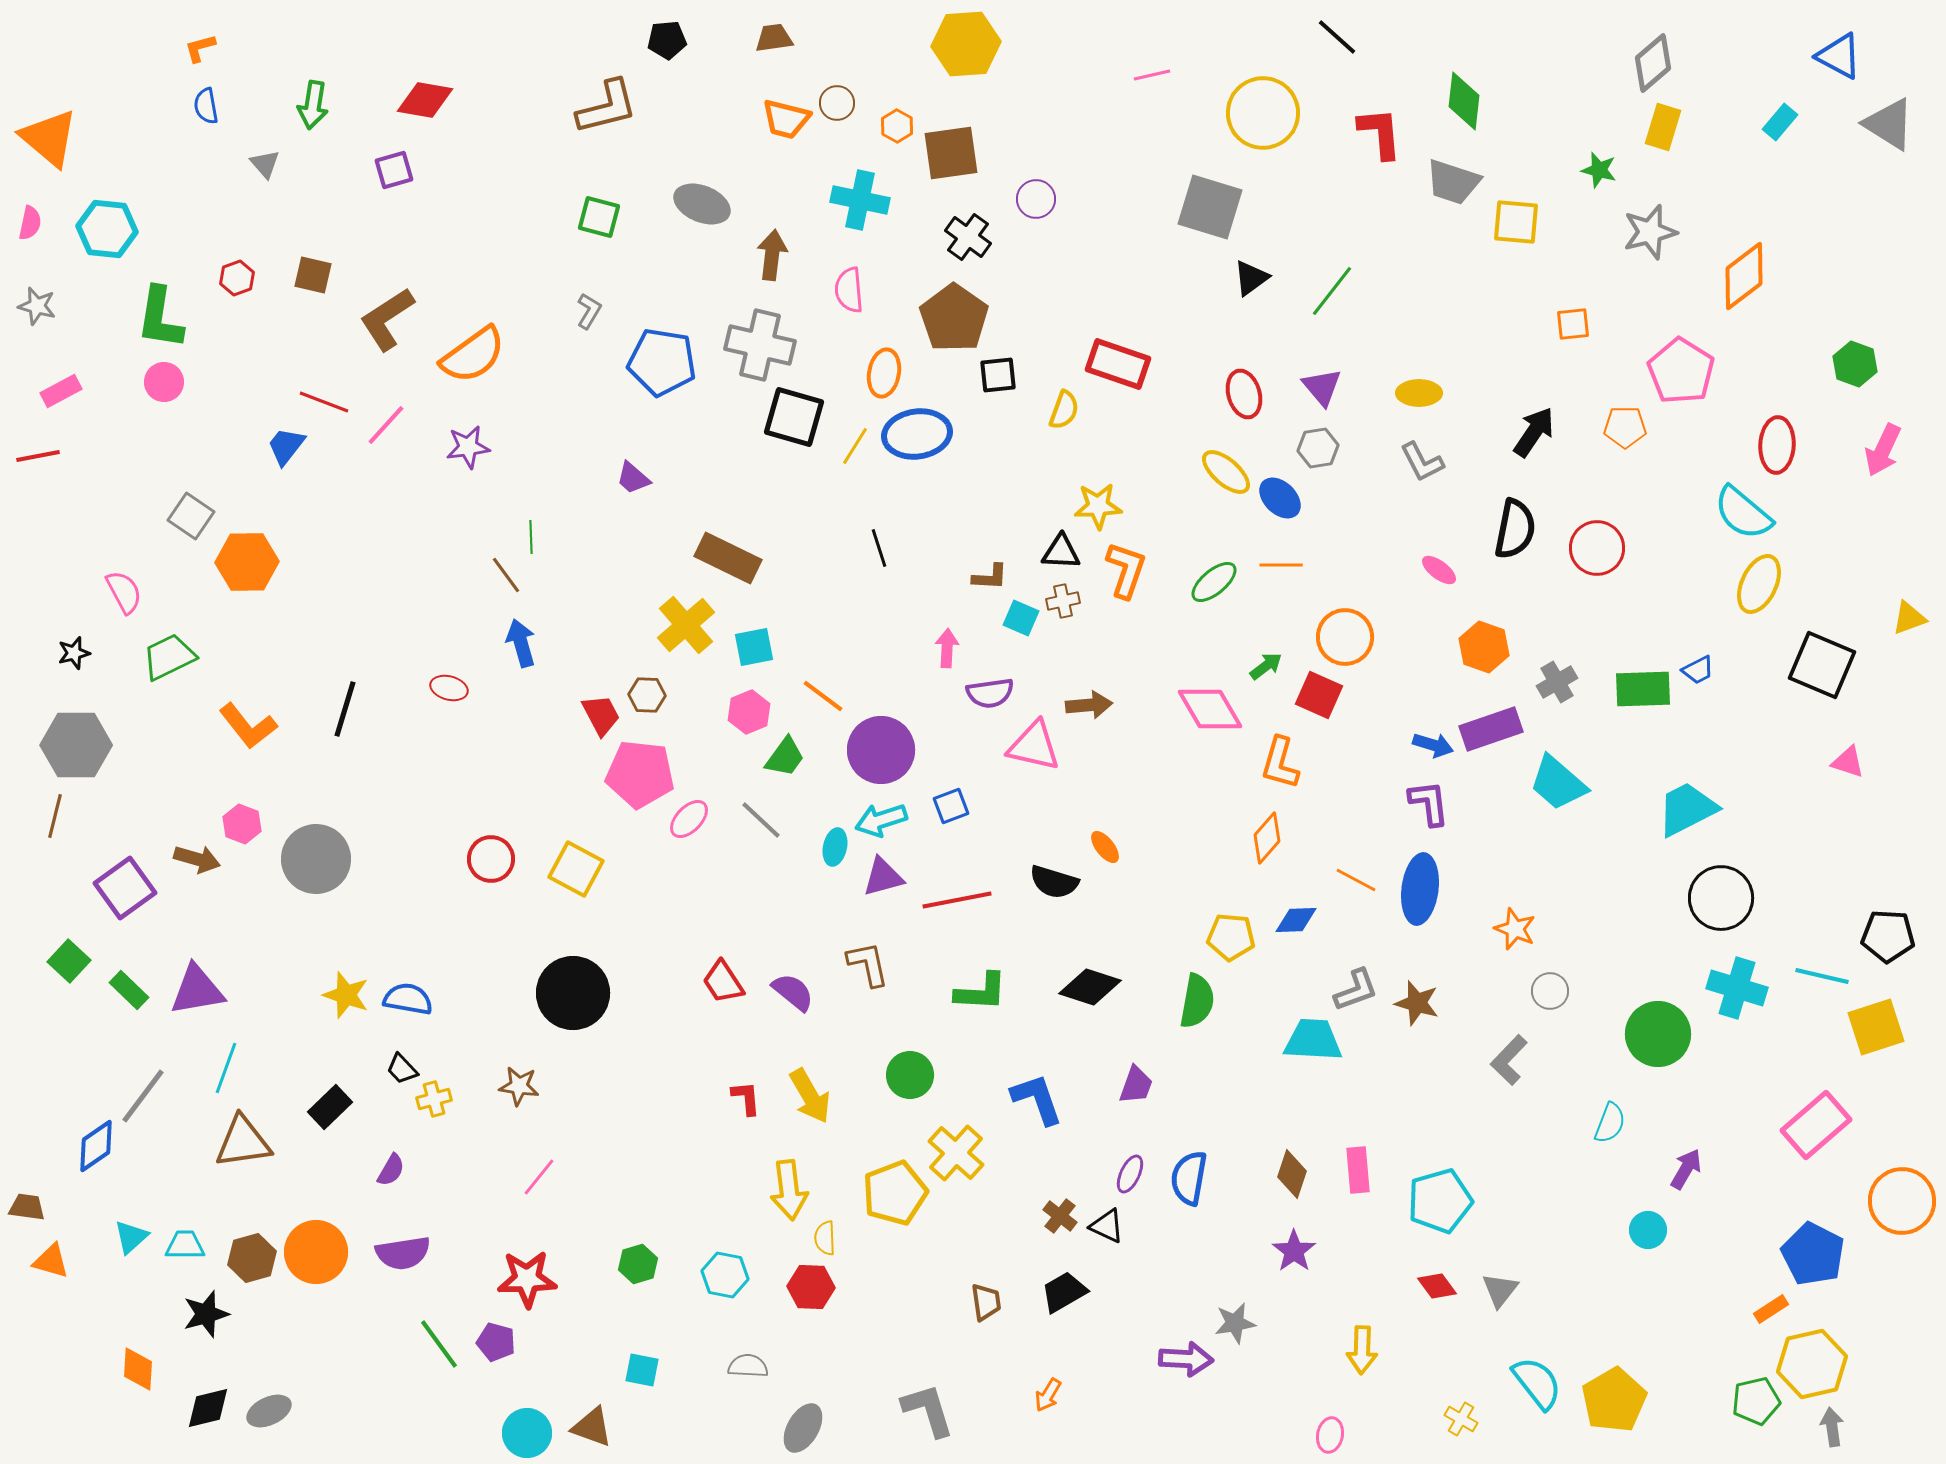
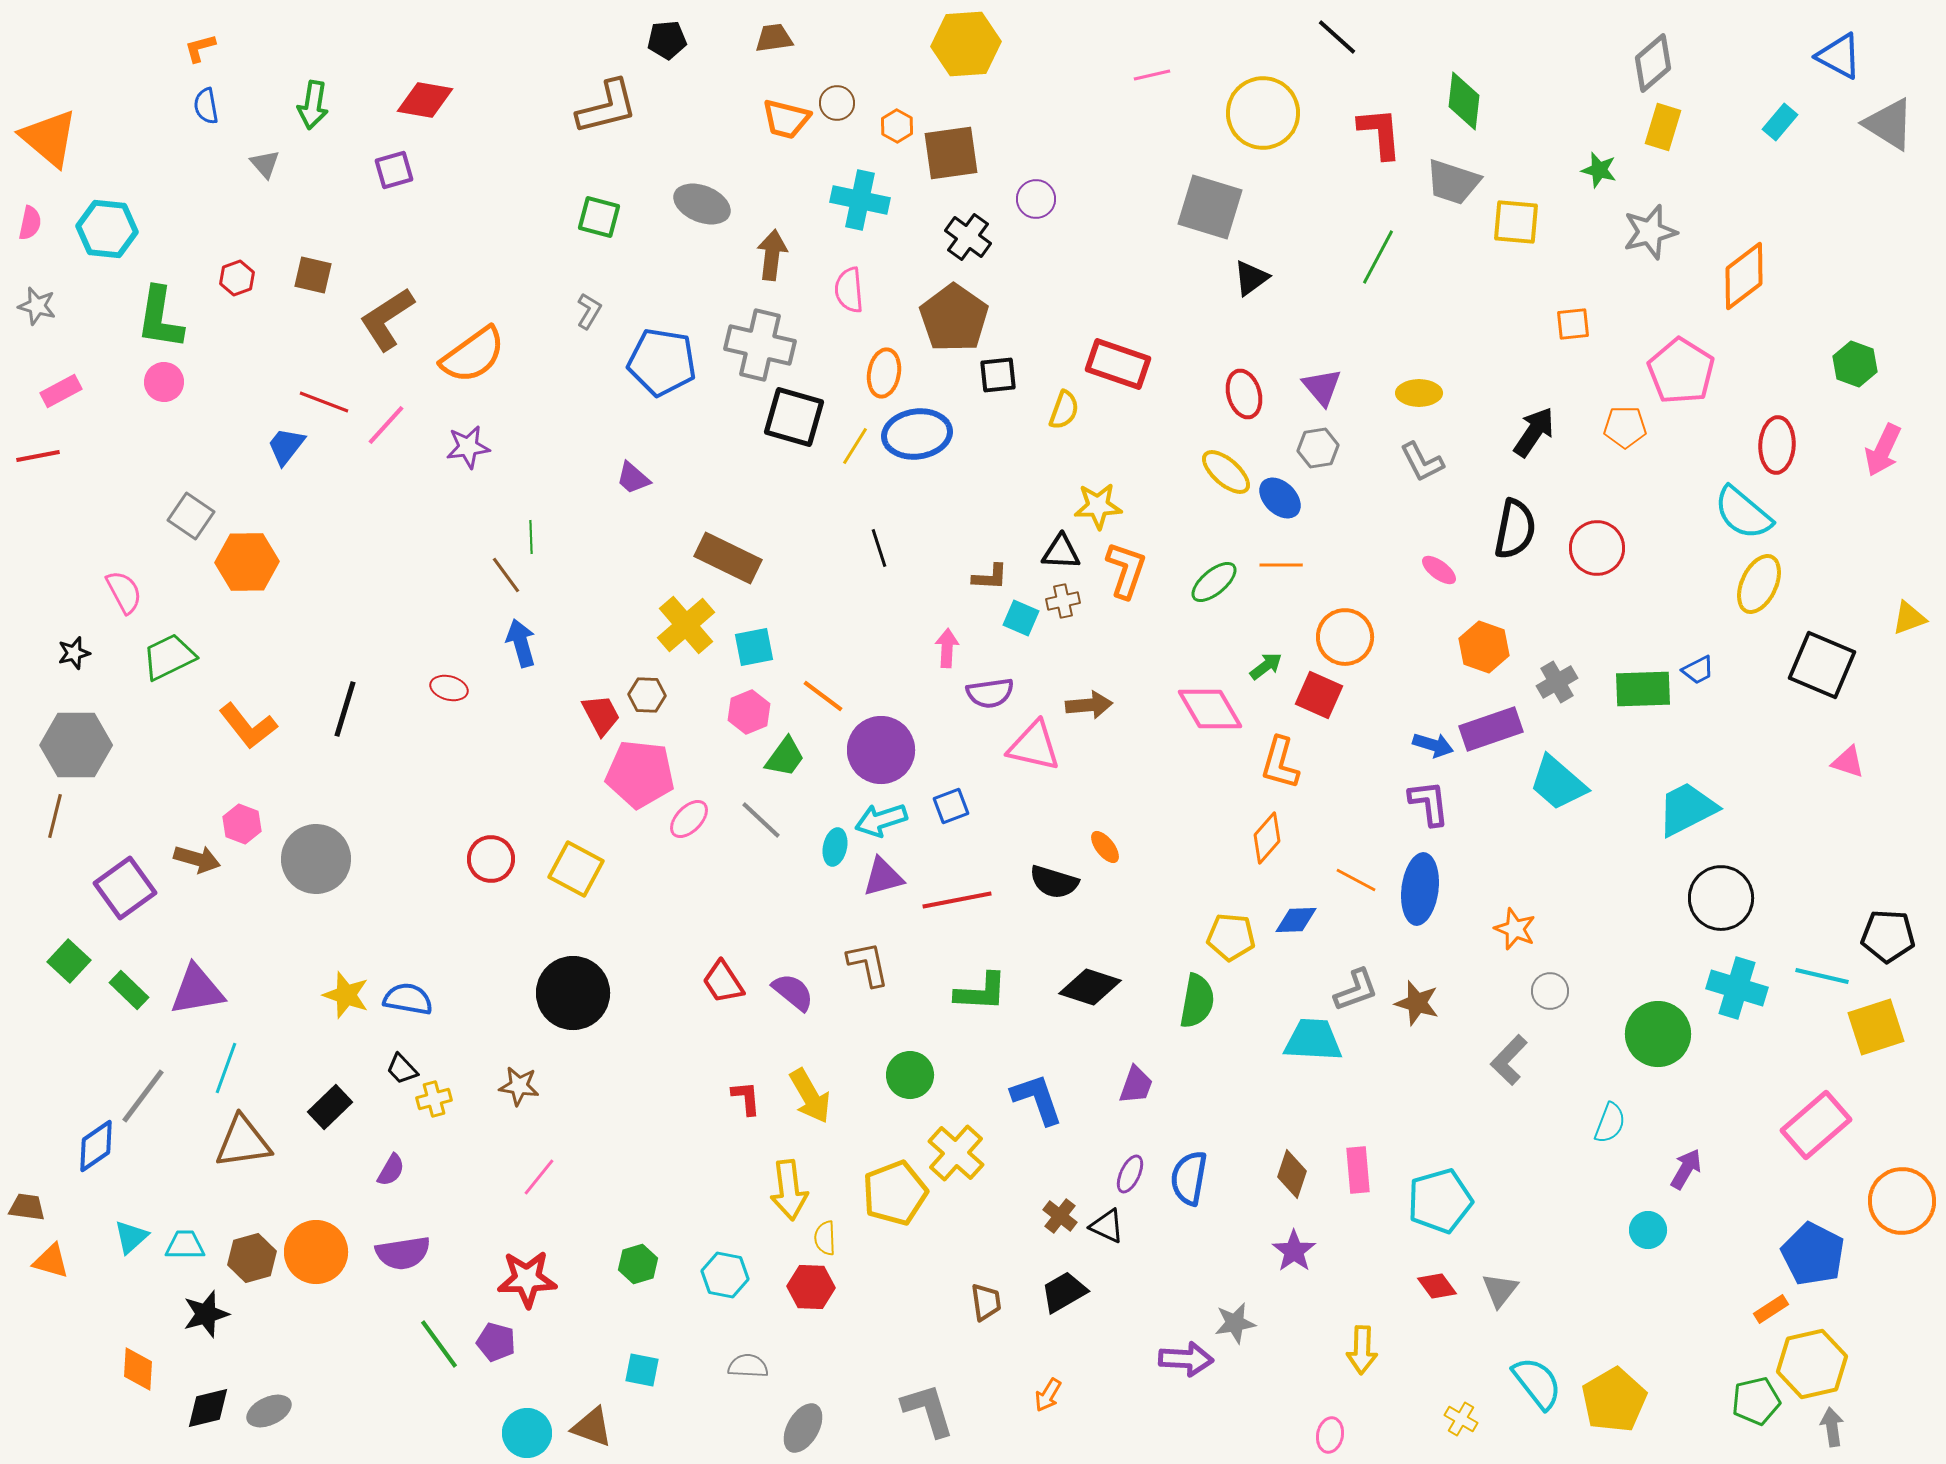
green line at (1332, 291): moved 46 px right, 34 px up; rotated 10 degrees counterclockwise
